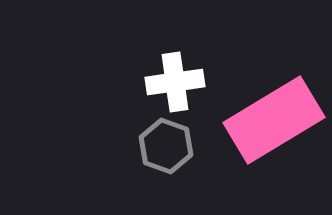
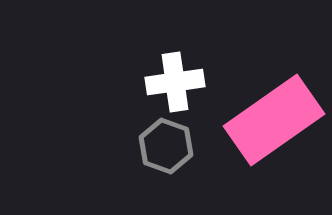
pink rectangle: rotated 4 degrees counterclockwise
